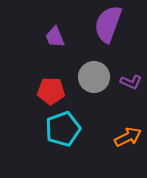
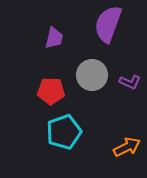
purple trapezoid: moved 1 px left, 1 px down; rotated 145 degrees counterclockwise
gray circle: moved 2 px left, 2 px up
purple L-shape: moved 1 px left
cyan pentagon: moved 1 px right, 3 px down
orange arrow: moved 1 px left, 10 px down
